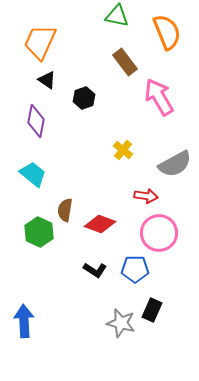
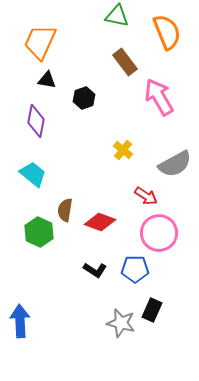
black triangle: rotated 24 degrees counterclockwise
red arrow: rotated 25 degrees clockwise
red diamond: moved 2 px up
blue arrow: moved 4 px left
